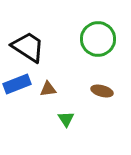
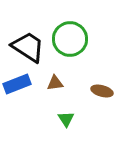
green circle: moved 28 px left
brown triangle: moved 7 px right, 6 px up
